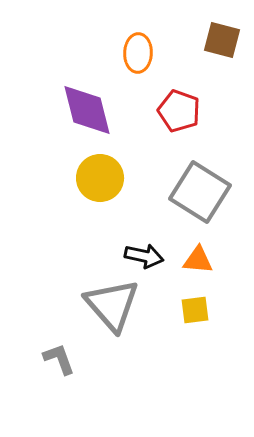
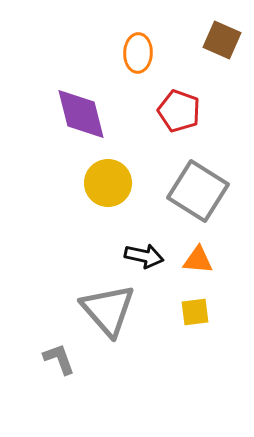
brown square: rotated 9 degrees clockwise
purple diamond: moved 6 px left, 4 px down
yellow circle: moved 8 px right, 5 px down
gray square: moved 2 px left, 1 px up
gray triangle: moved 4 px left, 5 px down
yellow square: moved 2 px down
